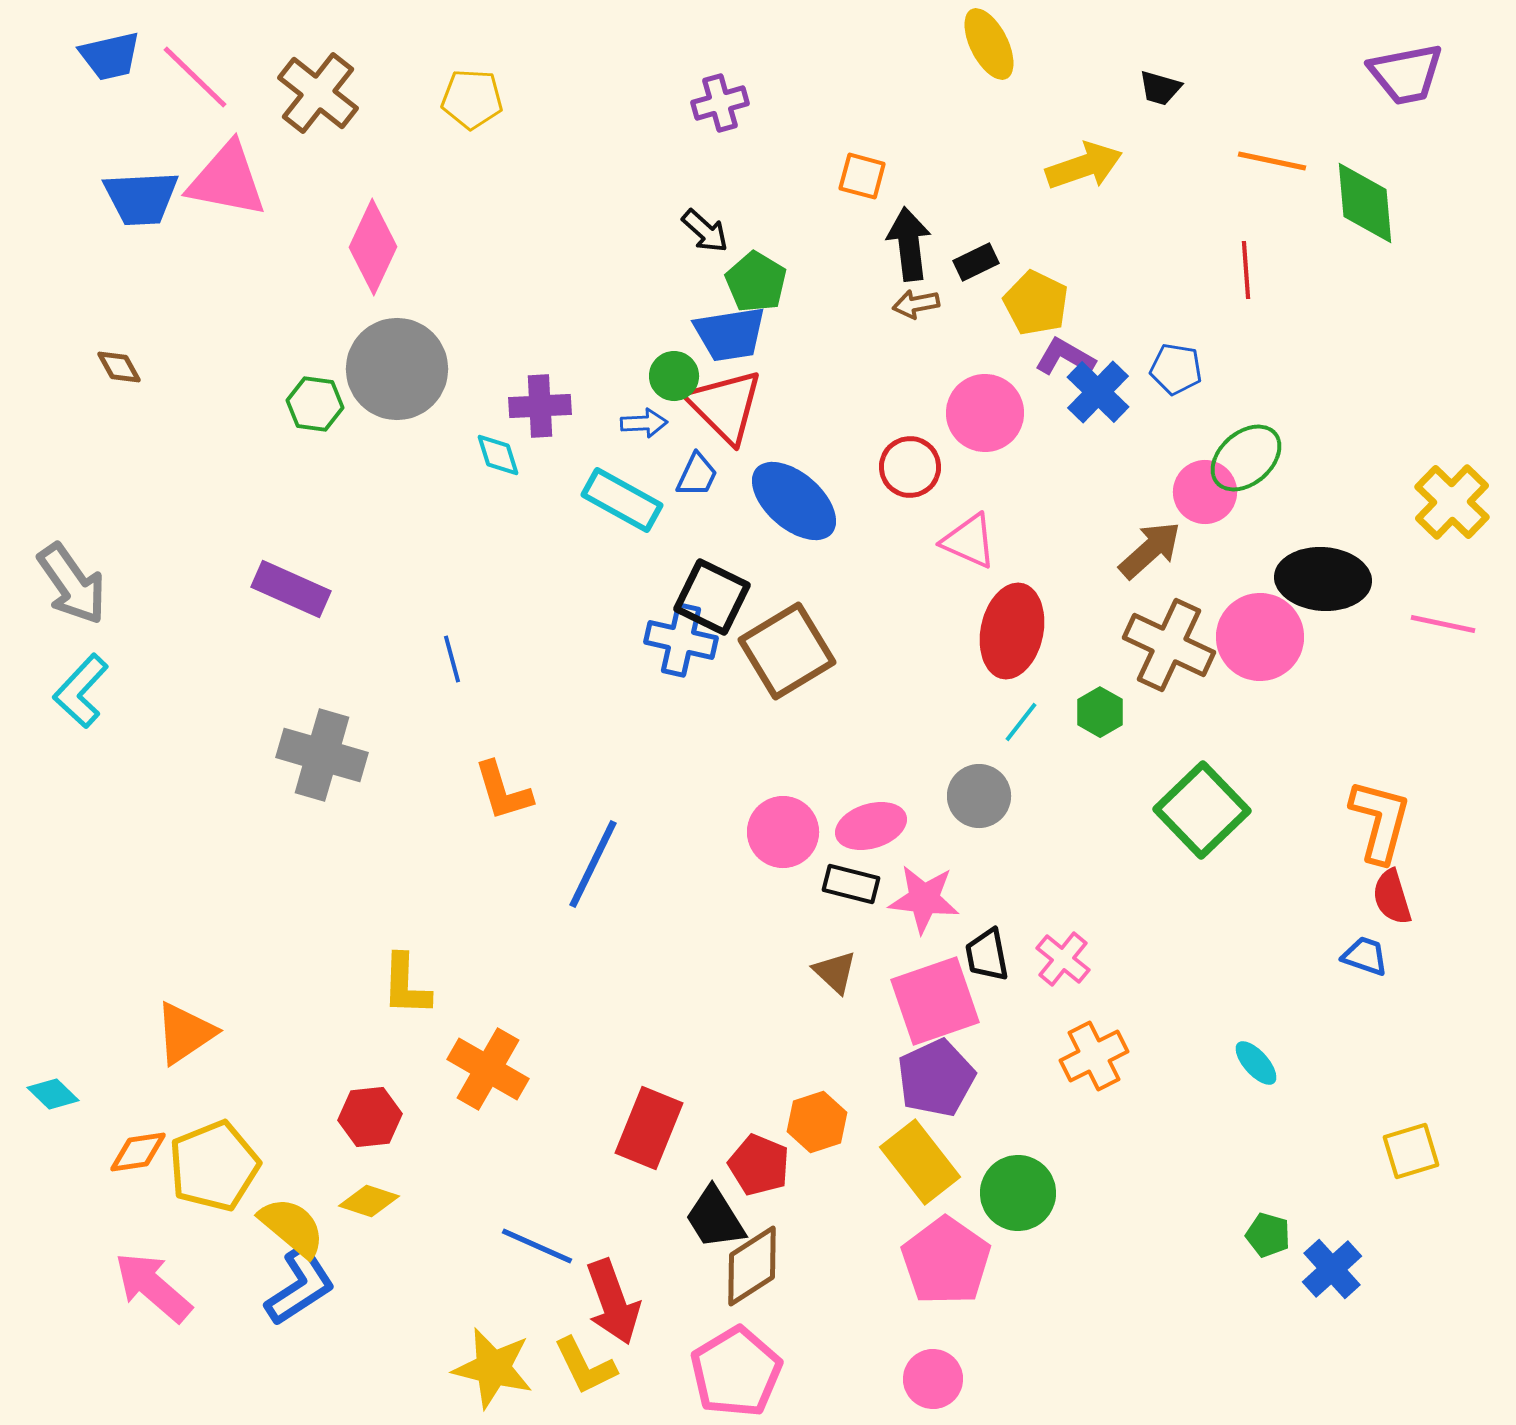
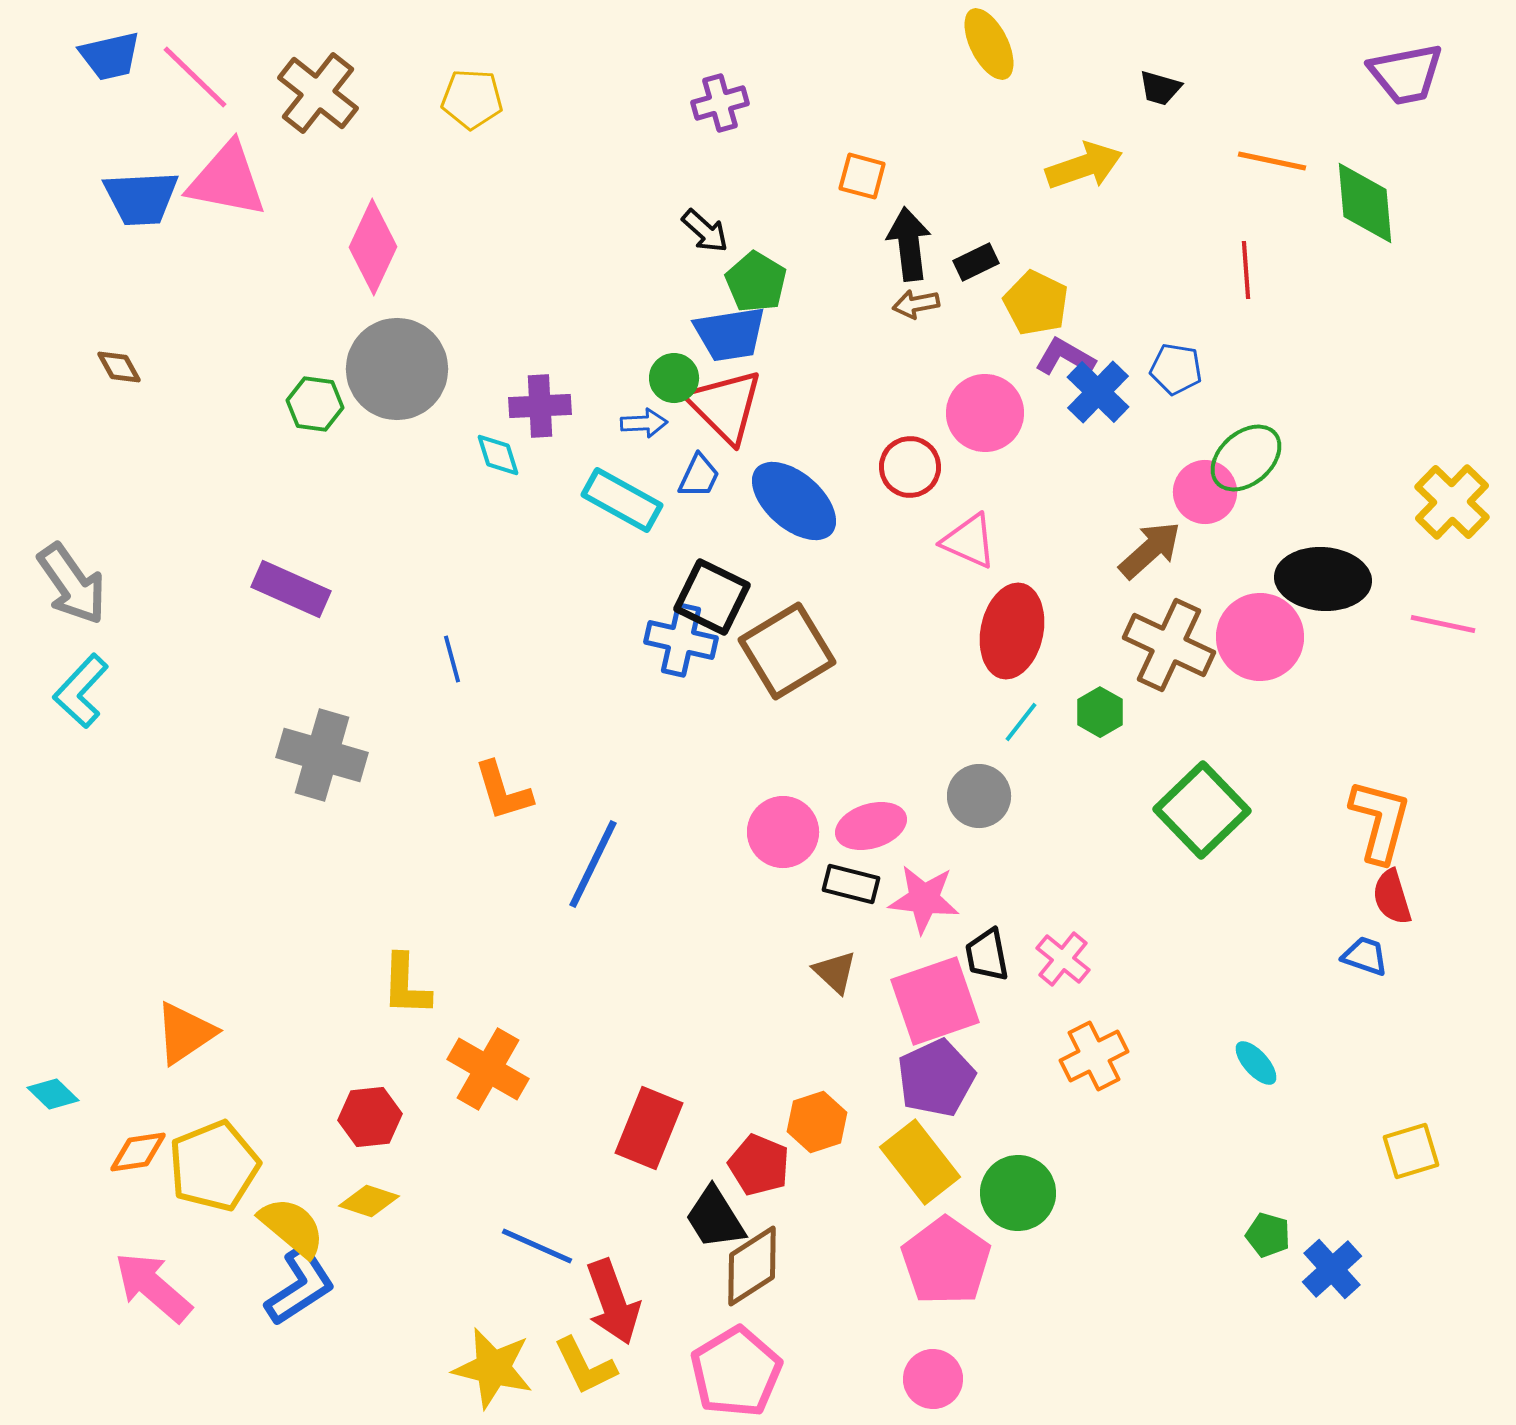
green circle at (674, 376): moved 2 px down
blue trapezoid at (697, 475): moved 2 px right, 1 px down
